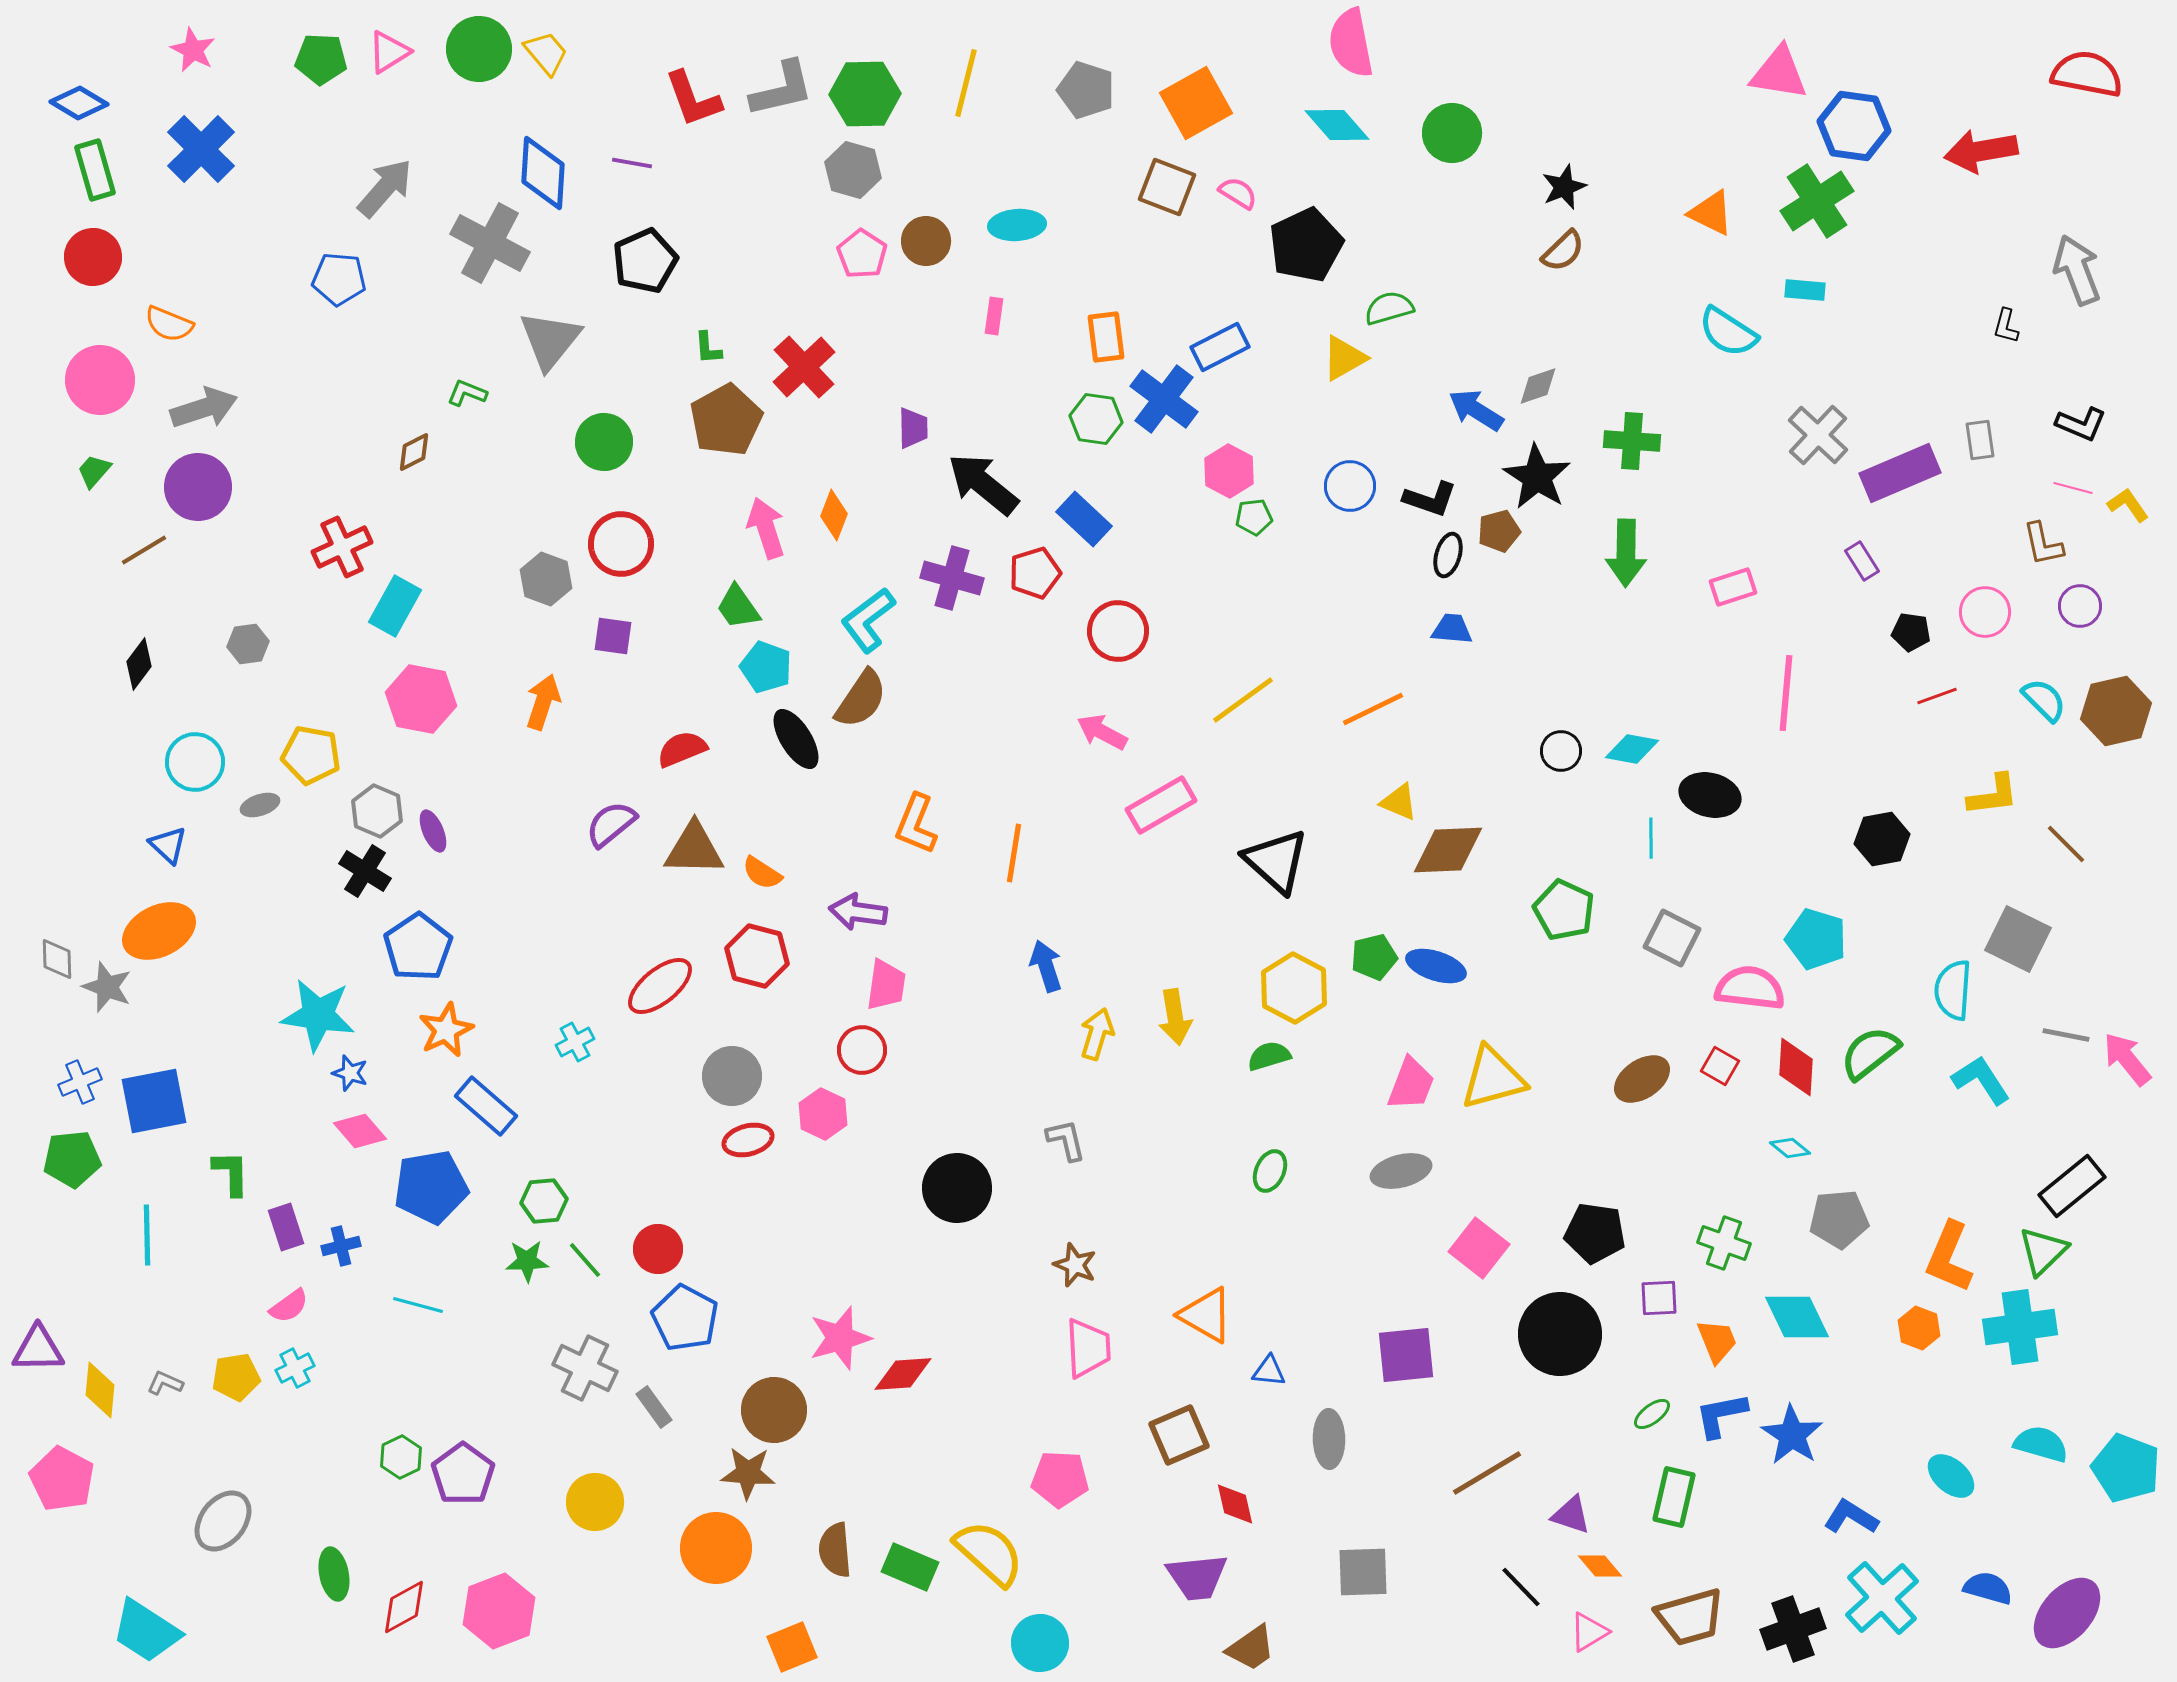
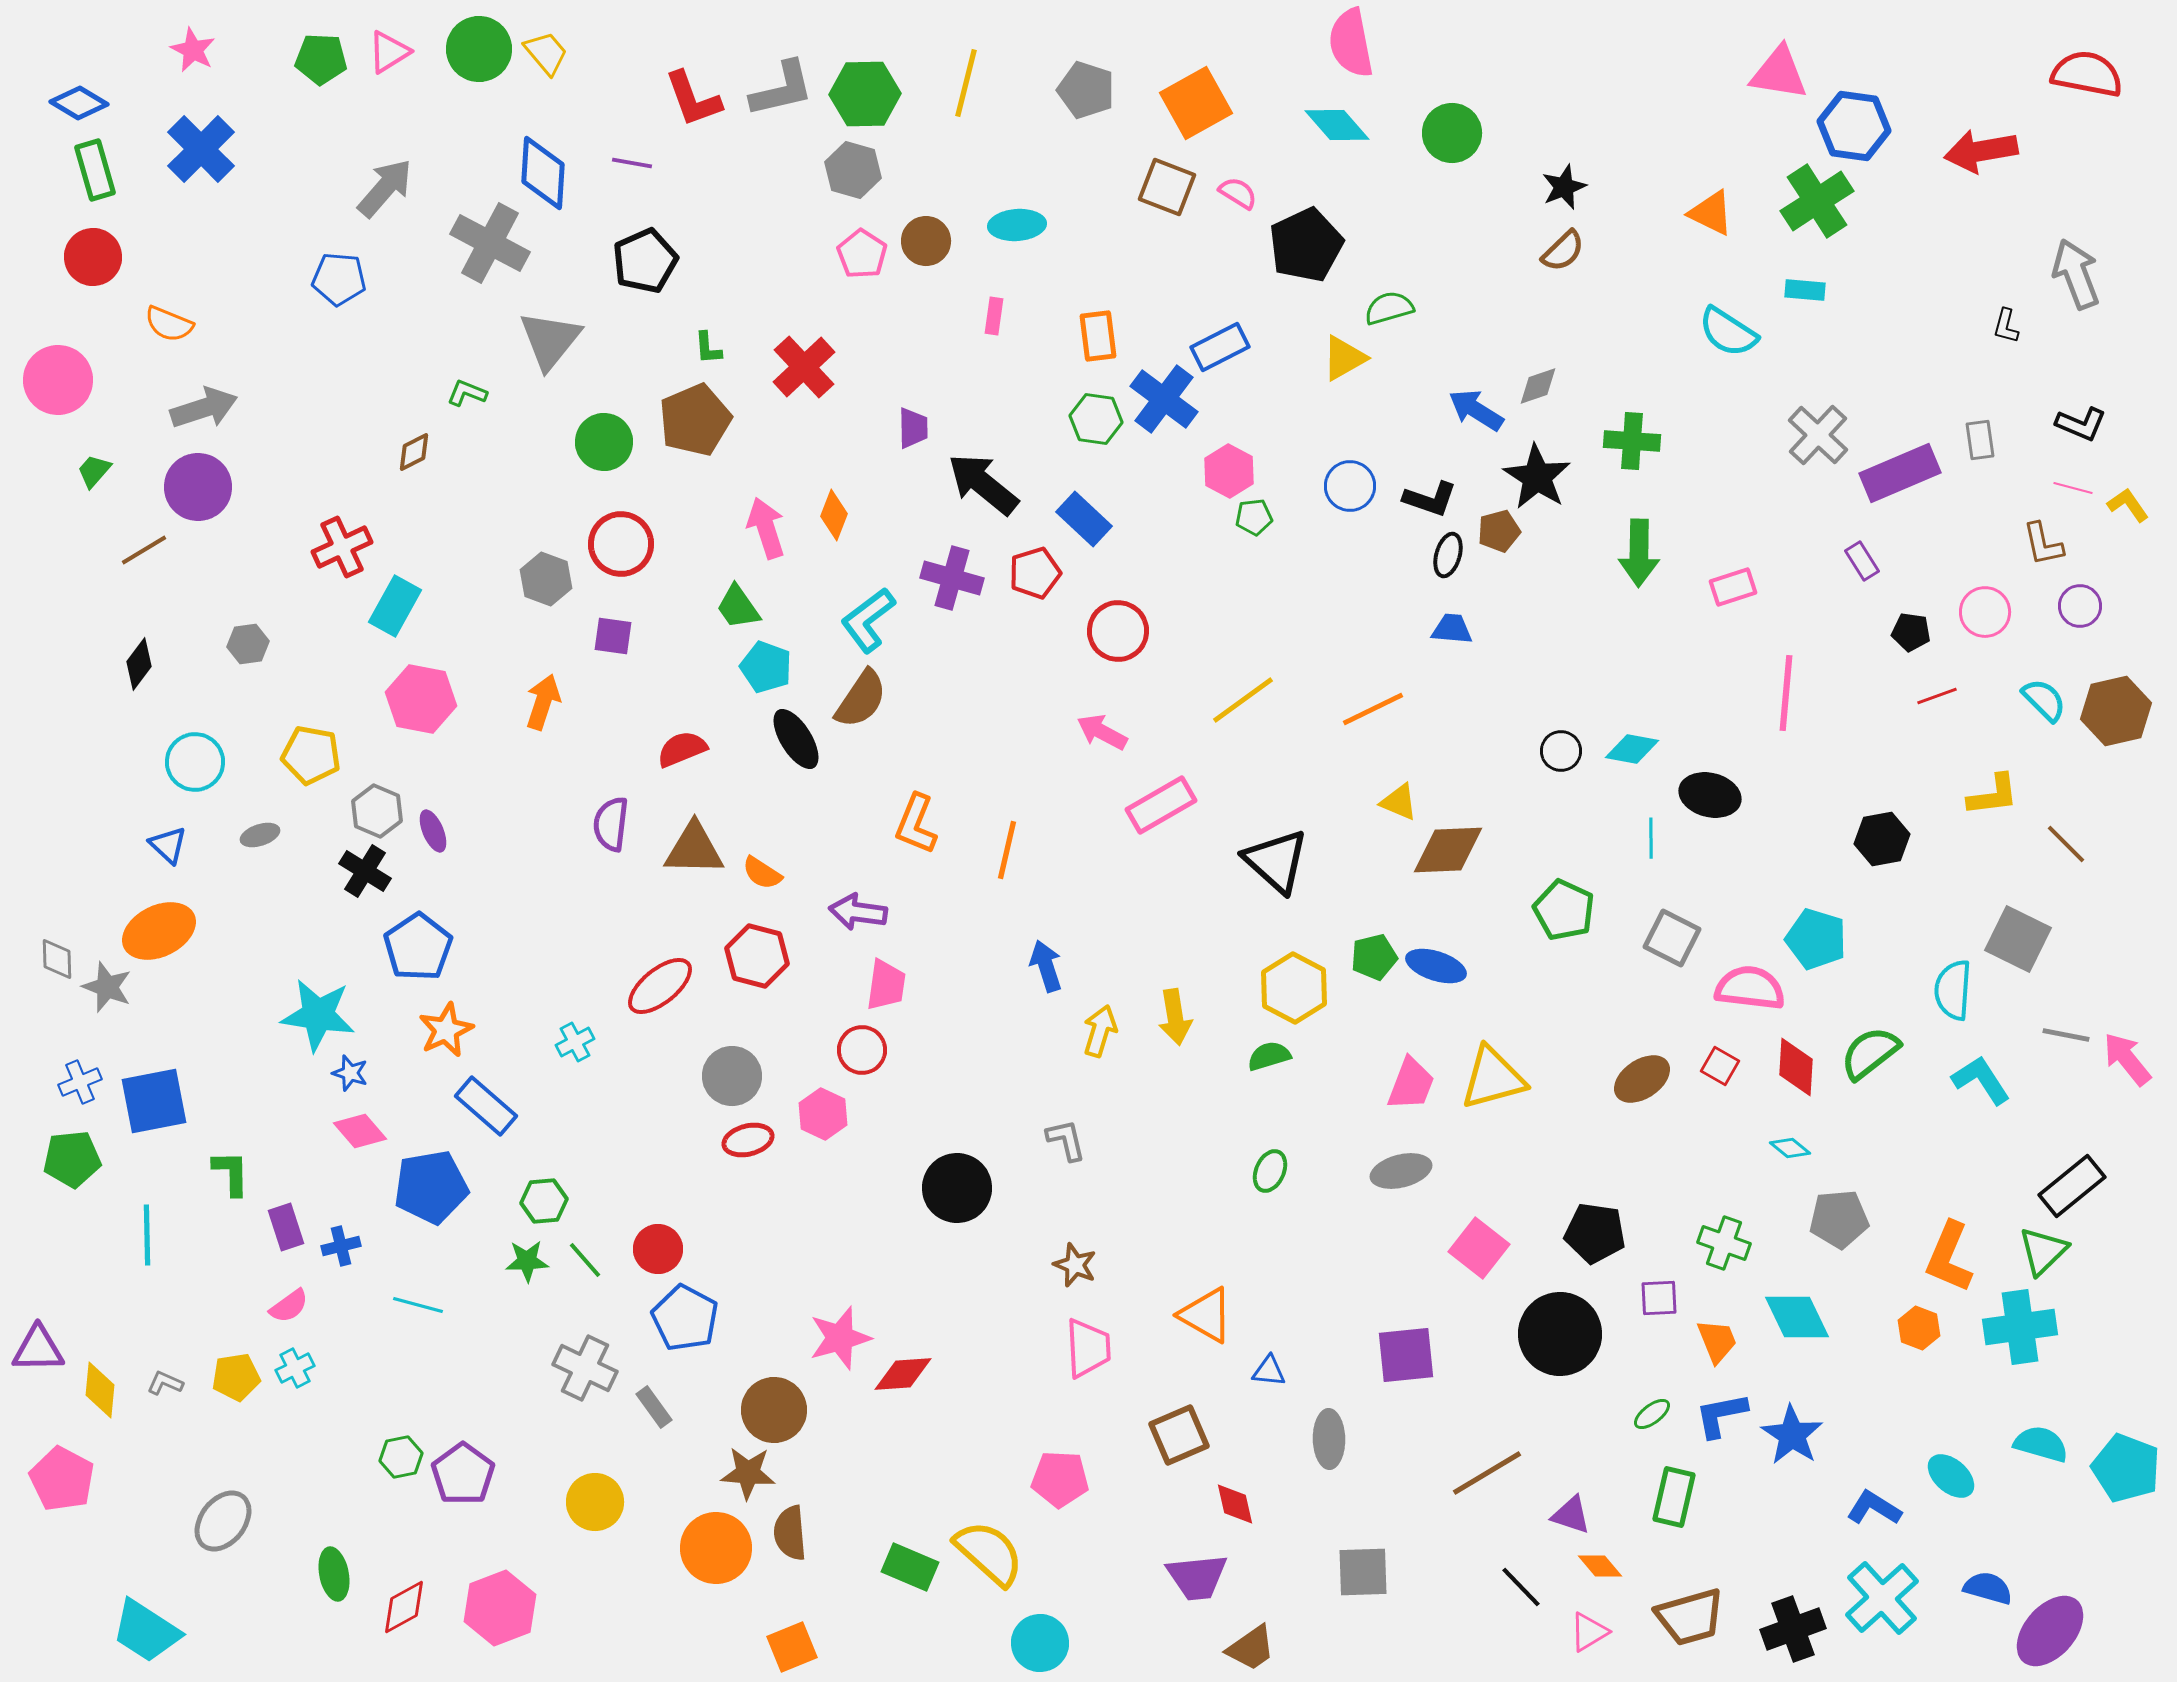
gray arrow at (2077, 270): moved 1 px left, 4 px down
orange rectangle at (1106, 337): moved 8 px left, 1 px up
pink circle at (100, 380): moved 42 px left
brown pentagon at (726, 420): moved 31 px left; rotated 6 degrees clockwise
green arrow at (1626, 553): moved 13 px right
gray ellipse at (260, 805): moved 30 px down
purple semicircle at (611, 824): rotated 44 degrees counterclockwise
orange line at (1014, 853): moved 7 px left, 3 px up; rotated 4 degrees clockwise
yellow arrow at (1097, 1034): moved 3 px right, 3 px up
green hexagon at (401, 1457): rotated 15 degrees clockwise
blue L-shape at (1851, 1517): moved 23 px right, 9 px up
brown semicircle at (835, 1550): moved 45 px left, 17 px up
pink hexagon at (499, 1611): moved 1 px right, 3 px up
purple ellipse at (2067, 1613): moved 17 px left, 18 px down
